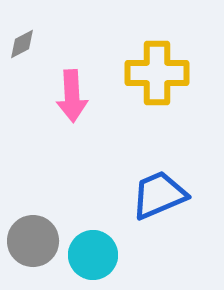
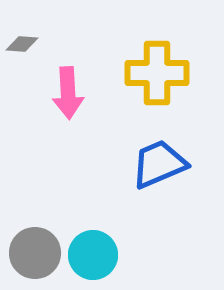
gray diamond: rotated 32 degrees clockwise
pink arrow: moved 4 px left, 3 px up
blue trapezoid: moved 31 px up
gray circle: moved 2 px right, 12 px down
